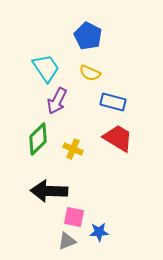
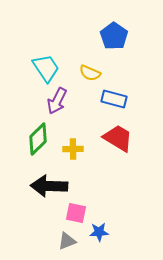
blue pentagon: moved 26 px right; rotated 8 degrees clockwise
blue rectangle: moved 1 px right, 3 px up
yellow cross: rotated 24 degrees counterclockwise
black arrow: moved 5 px up
pink square: moved 2 px right, 4 px up
